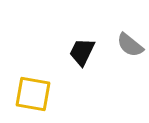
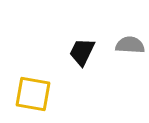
gray semicircle: rotated 144 degrees clockwise
